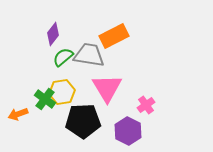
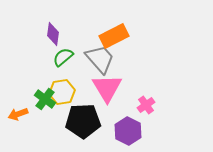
purple diamond: rotated 30 degrees counterclockwise
gray trapezoid: moved 11 px right, 4 px down; rotated 40 degrees clockwise
